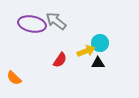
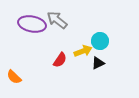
gray arrow: moved 1 px right, 1 px up
cyan circle: moved 2 px up
yellow arrow: moved 3 px left
black triangle: rotated 24 degrees counterclockwise
orange semicircle: moved 1 px up
